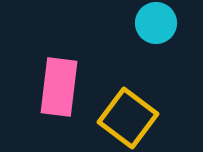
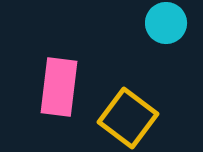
cyan circle: moved 10 px right
